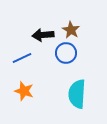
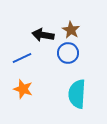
black arrow: rotated 15 degrees clockwise
blue circle: moved 2 px right
orange star: moved 1 px left, 2 px up
